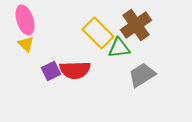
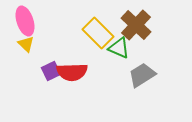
pink ellipse: moved 1 px down
brown cross: rotated 12 degrees counterclockwise
green triangle: rotated 30 degrees clockwise
red semicircle: moved 3 px left, 2 px down
